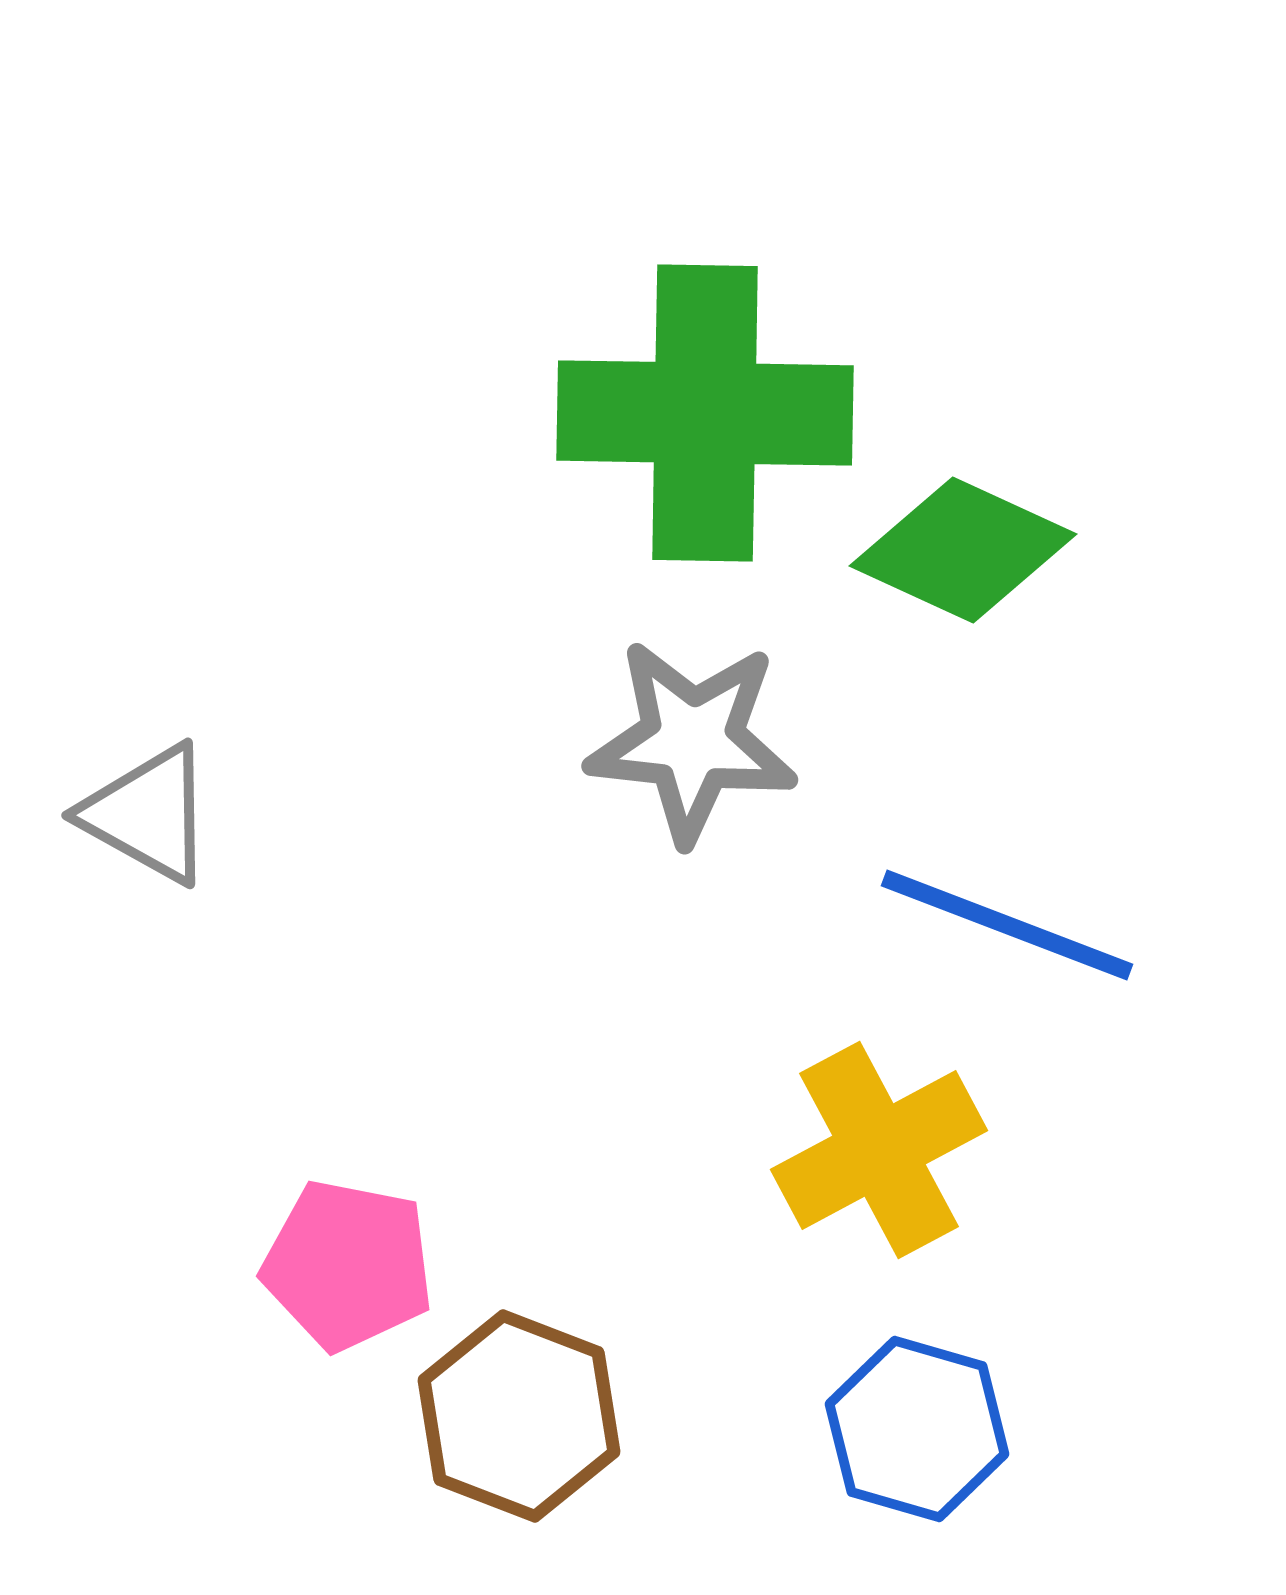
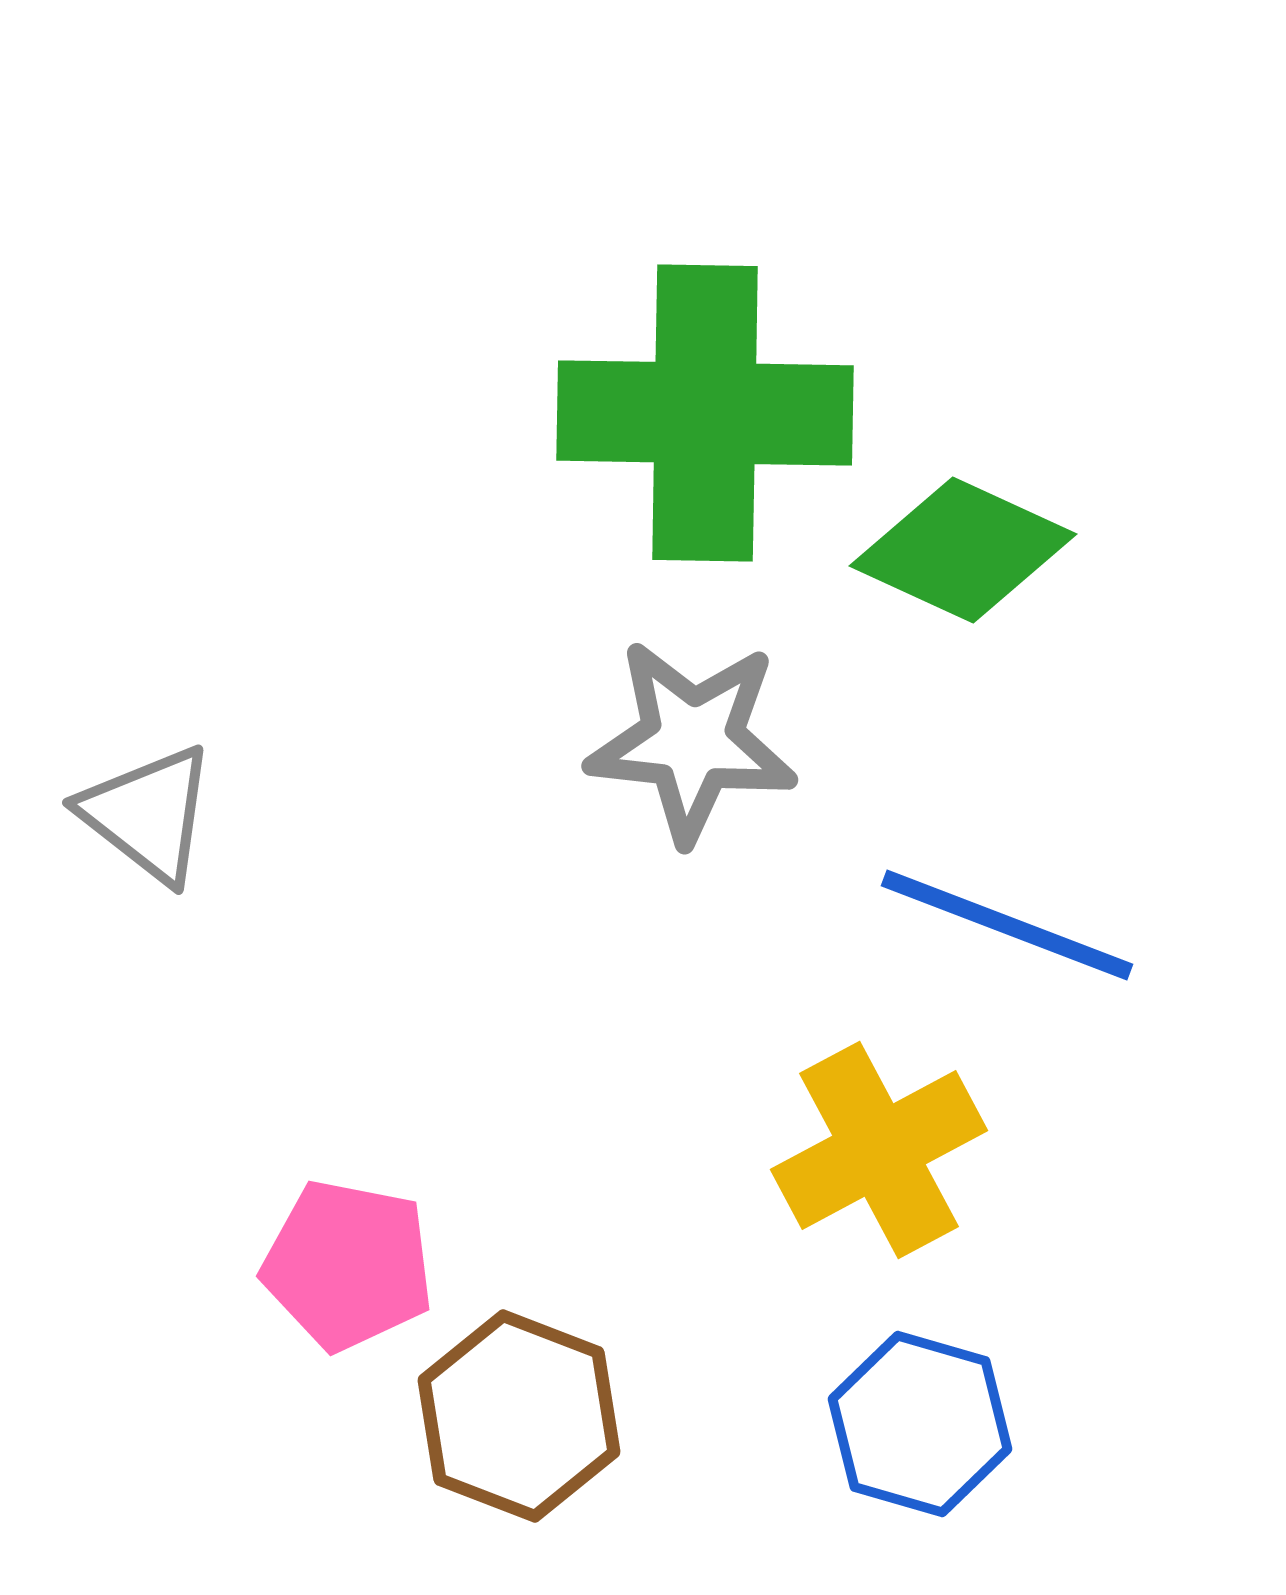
gray triangle: rotated 9 degrees clockwise
blue hexagon: moved 3 px right, 5 px up
